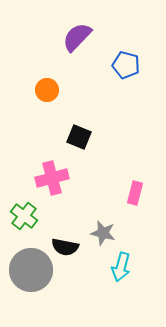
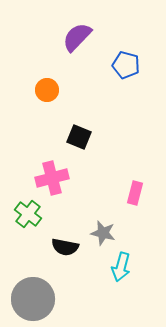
green cross: moved 4 px right, 2 px up
gray circle: moved 2 px right, 29 px down
